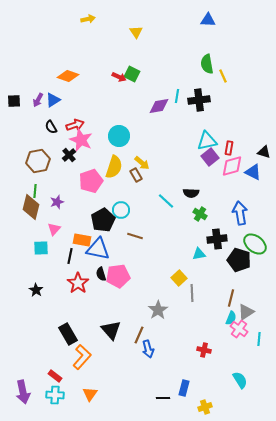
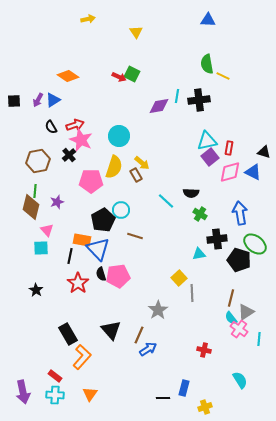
orange diamond at (68, 76): rotated 15 degrees clockwise
yellow line at (223, 76): rotated 40 degrees counterclockwise
pink diamond at (232, 166): moved 2 px left, 6 px down
pink pentagon at (91, 181): rotated 20 degrees clockwise
pink triangle at (54, 229): moved 7 px left, 1 px down; rotated 24 degrees counterclockwise
blue triangle at (98, 249): rotated 35 degrees clockwise
cyan semicircle at (231, 318): rotated 120 degrees clockwise
blue arrow at (148, 349): rotated 108 degrees counterclockwise
